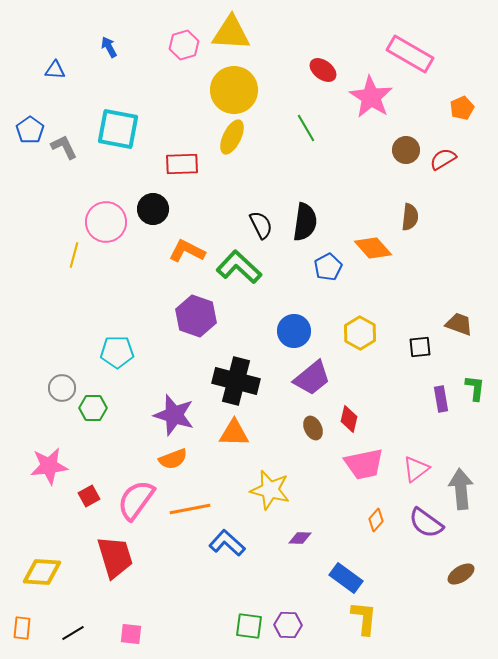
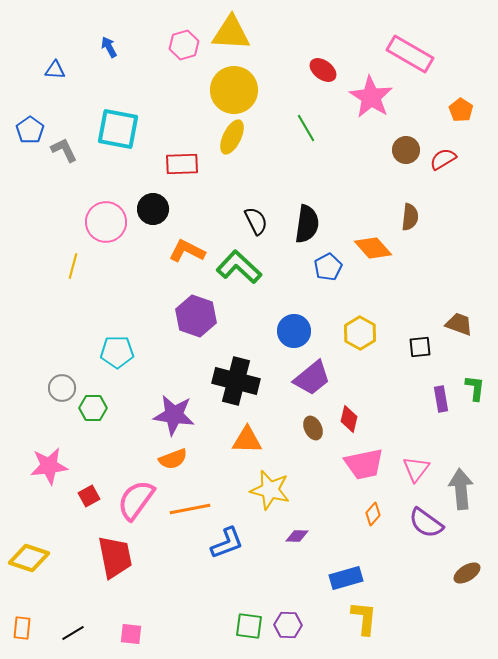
orange pentagon at (462, 108): moved 1 px left, 2 px down; rotated 15 degrees counterclockwise
gray L-shape at (64, 147): moved 3 px down
black semicircle at (305, 222): moved 2 px right, 2 px down
black semicircle at (261, 225): moved 5 px left, 4 px up
yellow line at (74, 255): moved 1 px left, 11 px down
purple star at (174, 415): rotated 9 degrees counterclockwise
orange triangle at (234, 433): moved 13 px right, 7 px down
pink triangle at (416, 469): rotated 16 degrees counterclockwise
orange diamond at (376, 520): moved 3 px left, 6 px up
purple diamond at (300, 538): moved 3 px left, 2 px up
blue L-shape at (227, 543): rotated 117 degrees clockwise
red trapezoid at (115, 557): rotated 6 degrees clockwise
yellow diamond at (42, 572): moved 13 px left, 14 px up; rotated 15 degrees clockwise
brown ellipse at (461, 574): moved 6 px right, 1 px up
blue rectangle at (346, 578): rotated 52 degrees counterclockwise
